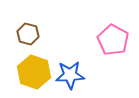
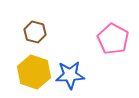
brown hexagon: moved 7 px right, 2 px up
pink pentagon: moved 1 px up
